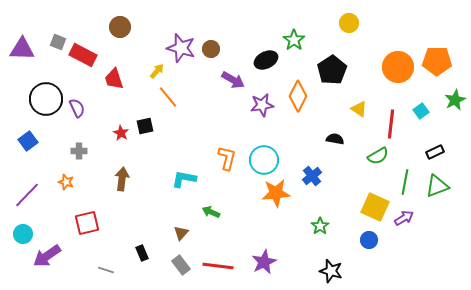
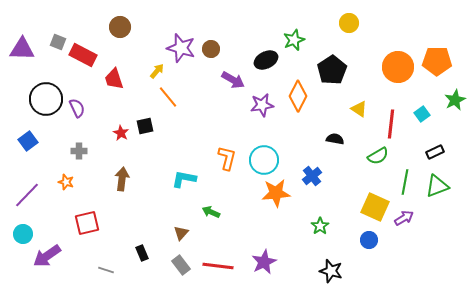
green star at (294, 40): rotated 15 degrees clockwise
cyan square at (421, 111): moved 1 px right, 3 px down
